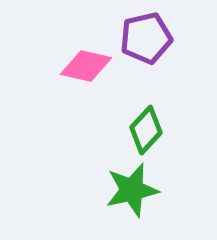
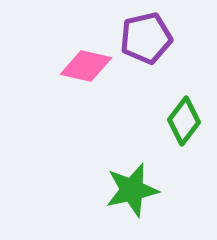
green diamond: moved 38 px right, 9 px up; rotated 6 degrees counterclockwise
